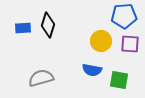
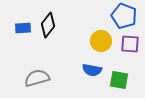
blue pentagon: rotated 25 degrees clockwise
black diamond: rotated 20 degrees clockwise
gray semicircle: moved 4 px left
